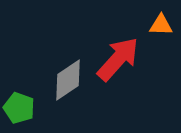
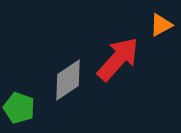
orange triangle: rotated 30 degrees counterclockwise
